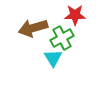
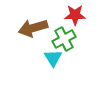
green cross: moved 2 px right, 1 px down
